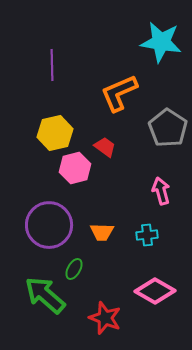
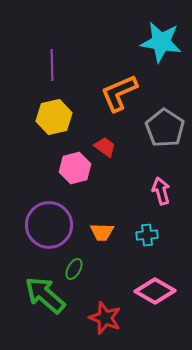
gray pentagon: moved 3 px left
yellow hexagon: moved 1 px left, 16 px up
